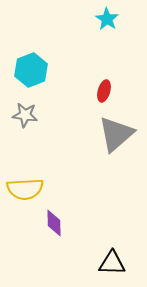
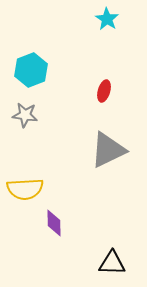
gray triangle: moved 8 px left, 16 px down; rotated 15 degrees clockwise
